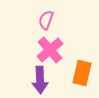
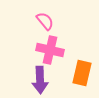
pink semicircle: moved 1 px left, 1 px down; rotated 120 degrees clockwise
pink cross: rotated 36 degrees counterclockwise
